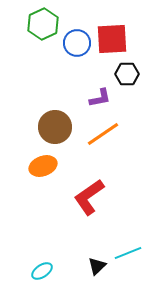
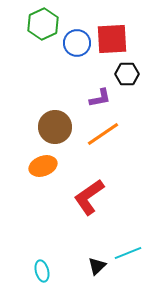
cyan ellipse: rotated 70 degrees counterclockwise
